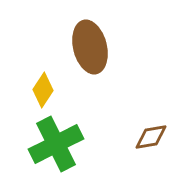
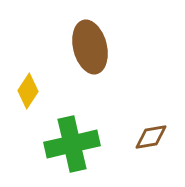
yellow diamond: moved 15 px left, 1 px down
green cross: moved 16 px right; rotated 14 degrees clockwise
